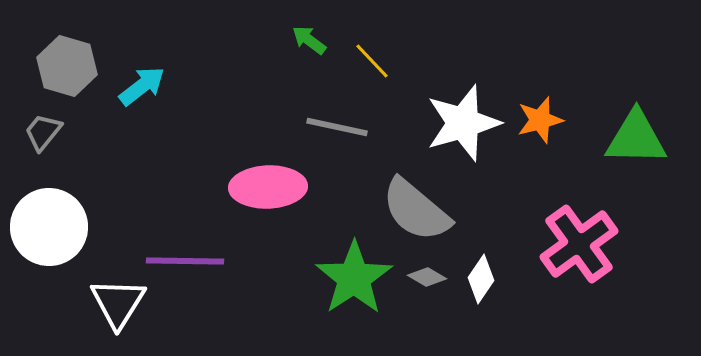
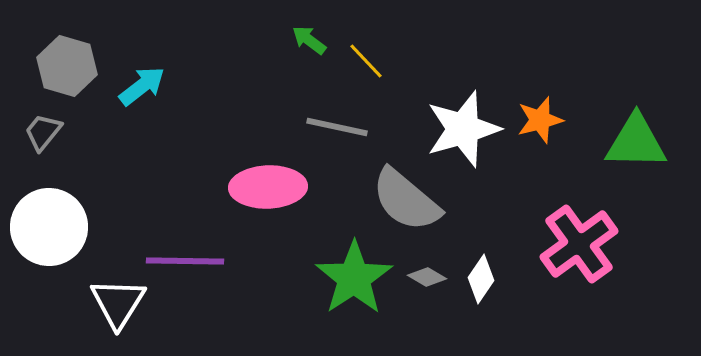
yellow line: moved 6 px left
white star: moved 6 px down
green triangle: moved 4 px down
gray semicircle: moved 10 px left, 10 px up
